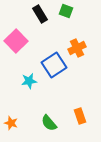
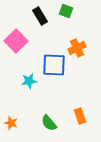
black rectangle: moved 2 px down
blue square: rotated 35 degrees clockwise
